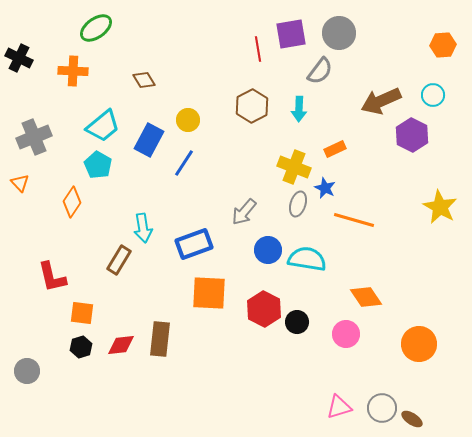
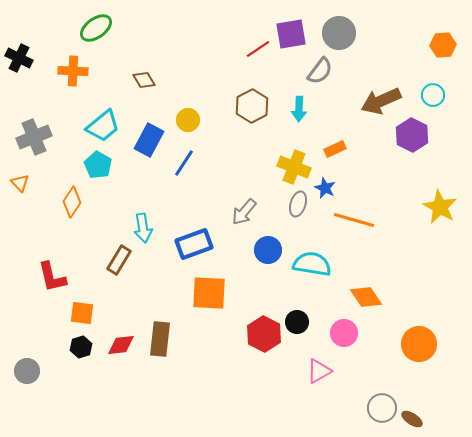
red line at (258, 49): rotated 65 degrees clockwise
cyan semicircle at (307, 259): moved 5 px right, 5 px down
red hexagon at (264, 309): moved 25 px down
pink circle at (346, 334): moved 2 px left, 1 px up
pink triangle at (339, 407): moved 20 px left, 36 px up; rotated 12 degrees counterclockwise
